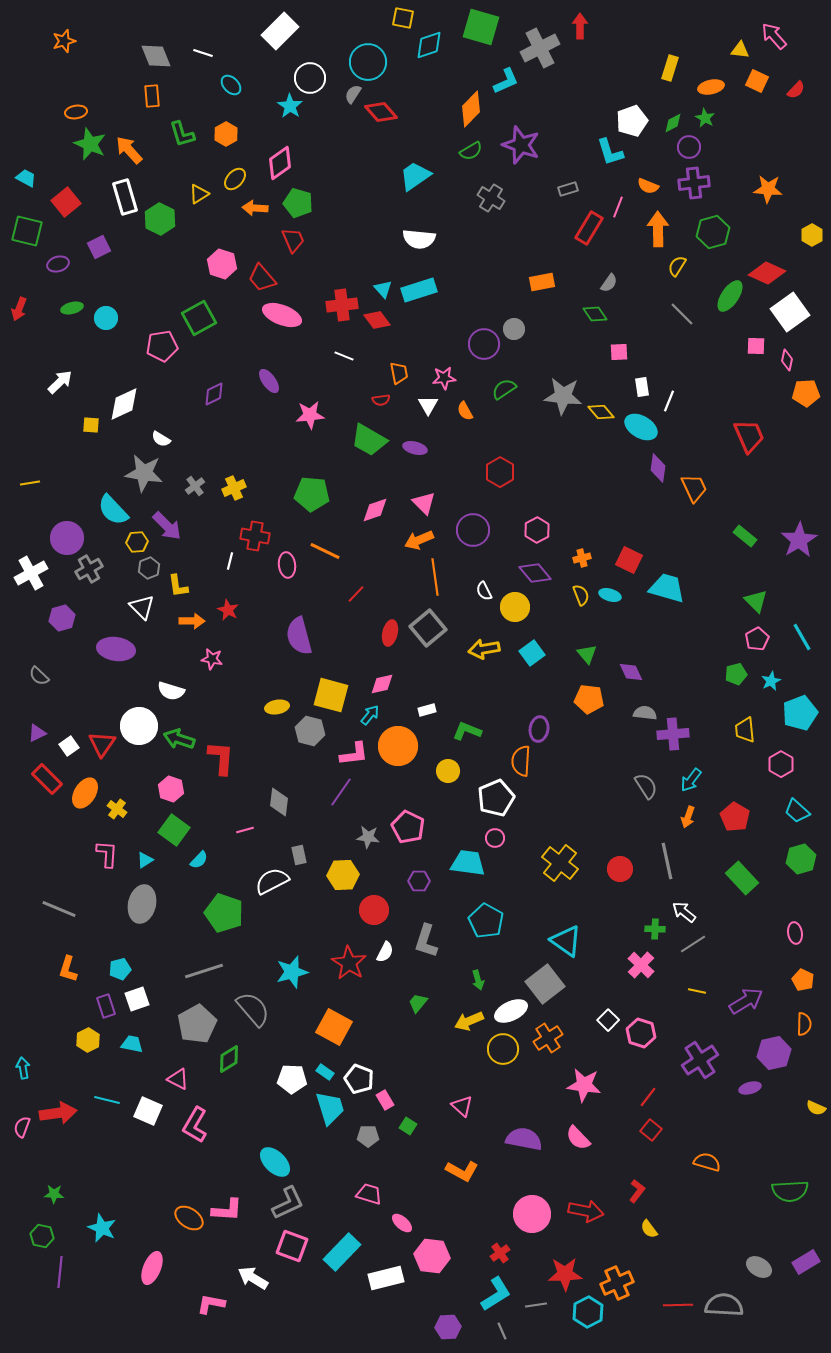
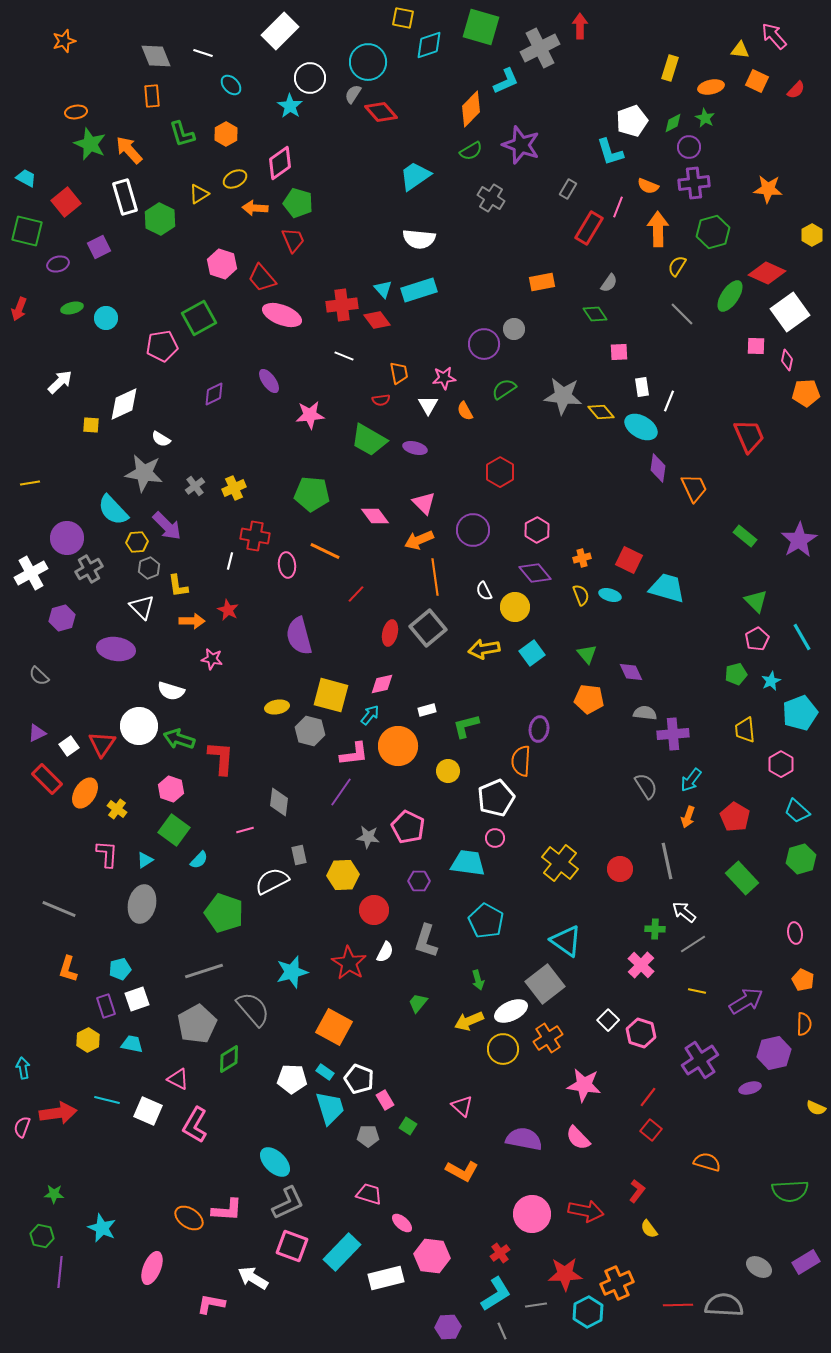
yellow ellipse at (235, 179): rotated 20 degrees clockwise
gray rectangle at (568, 189): rotated 42 degrees counterclockwise
pink diamond at (375, 510): moved 6 px down; rotated 72 degrees clockwise
green L-shape at (467, 731): moved 1 px left, 5 px up; rotated 36 degrees counterclockwise
